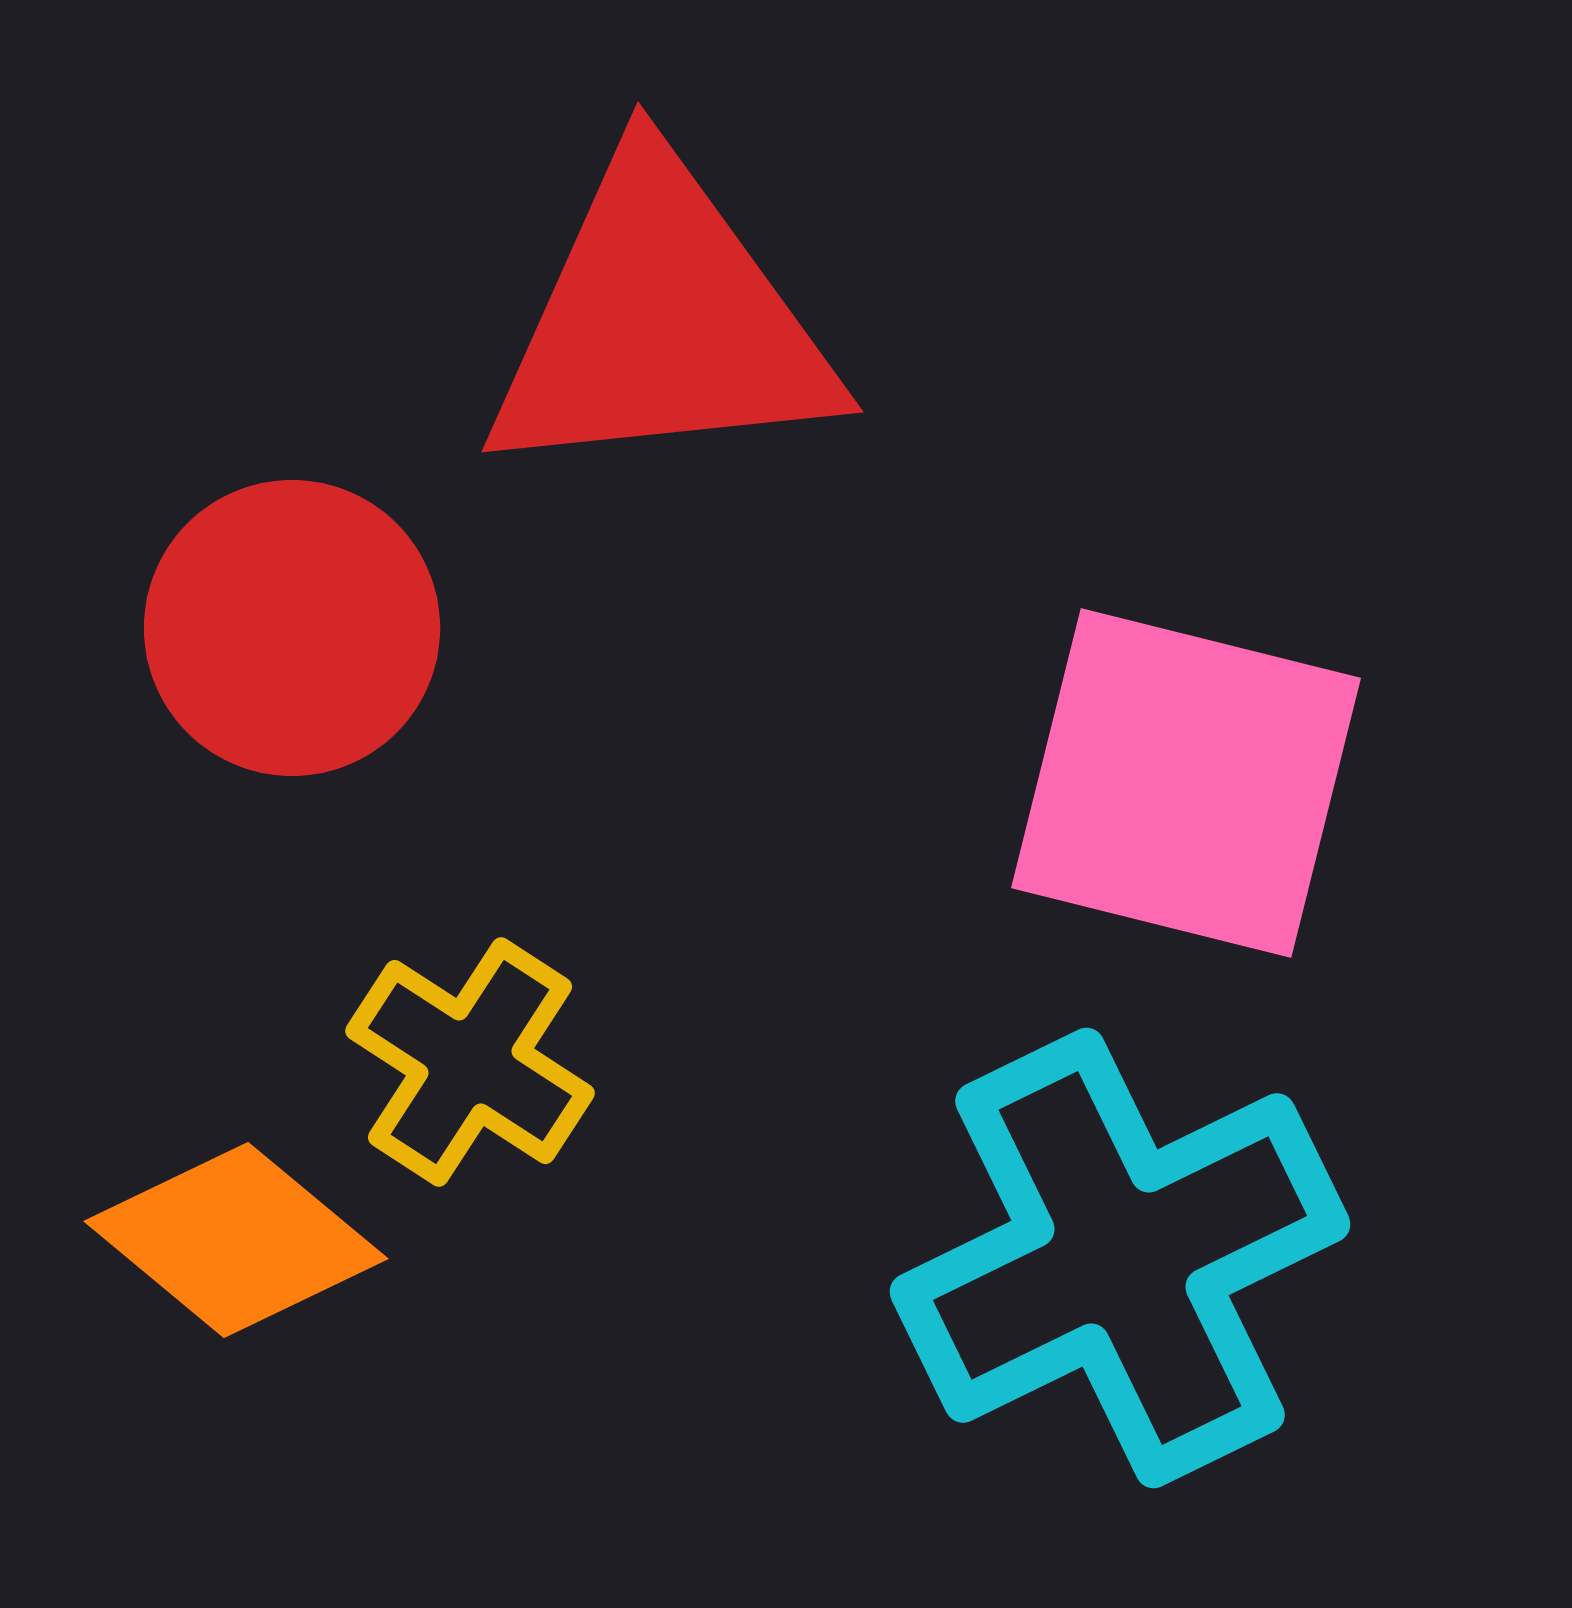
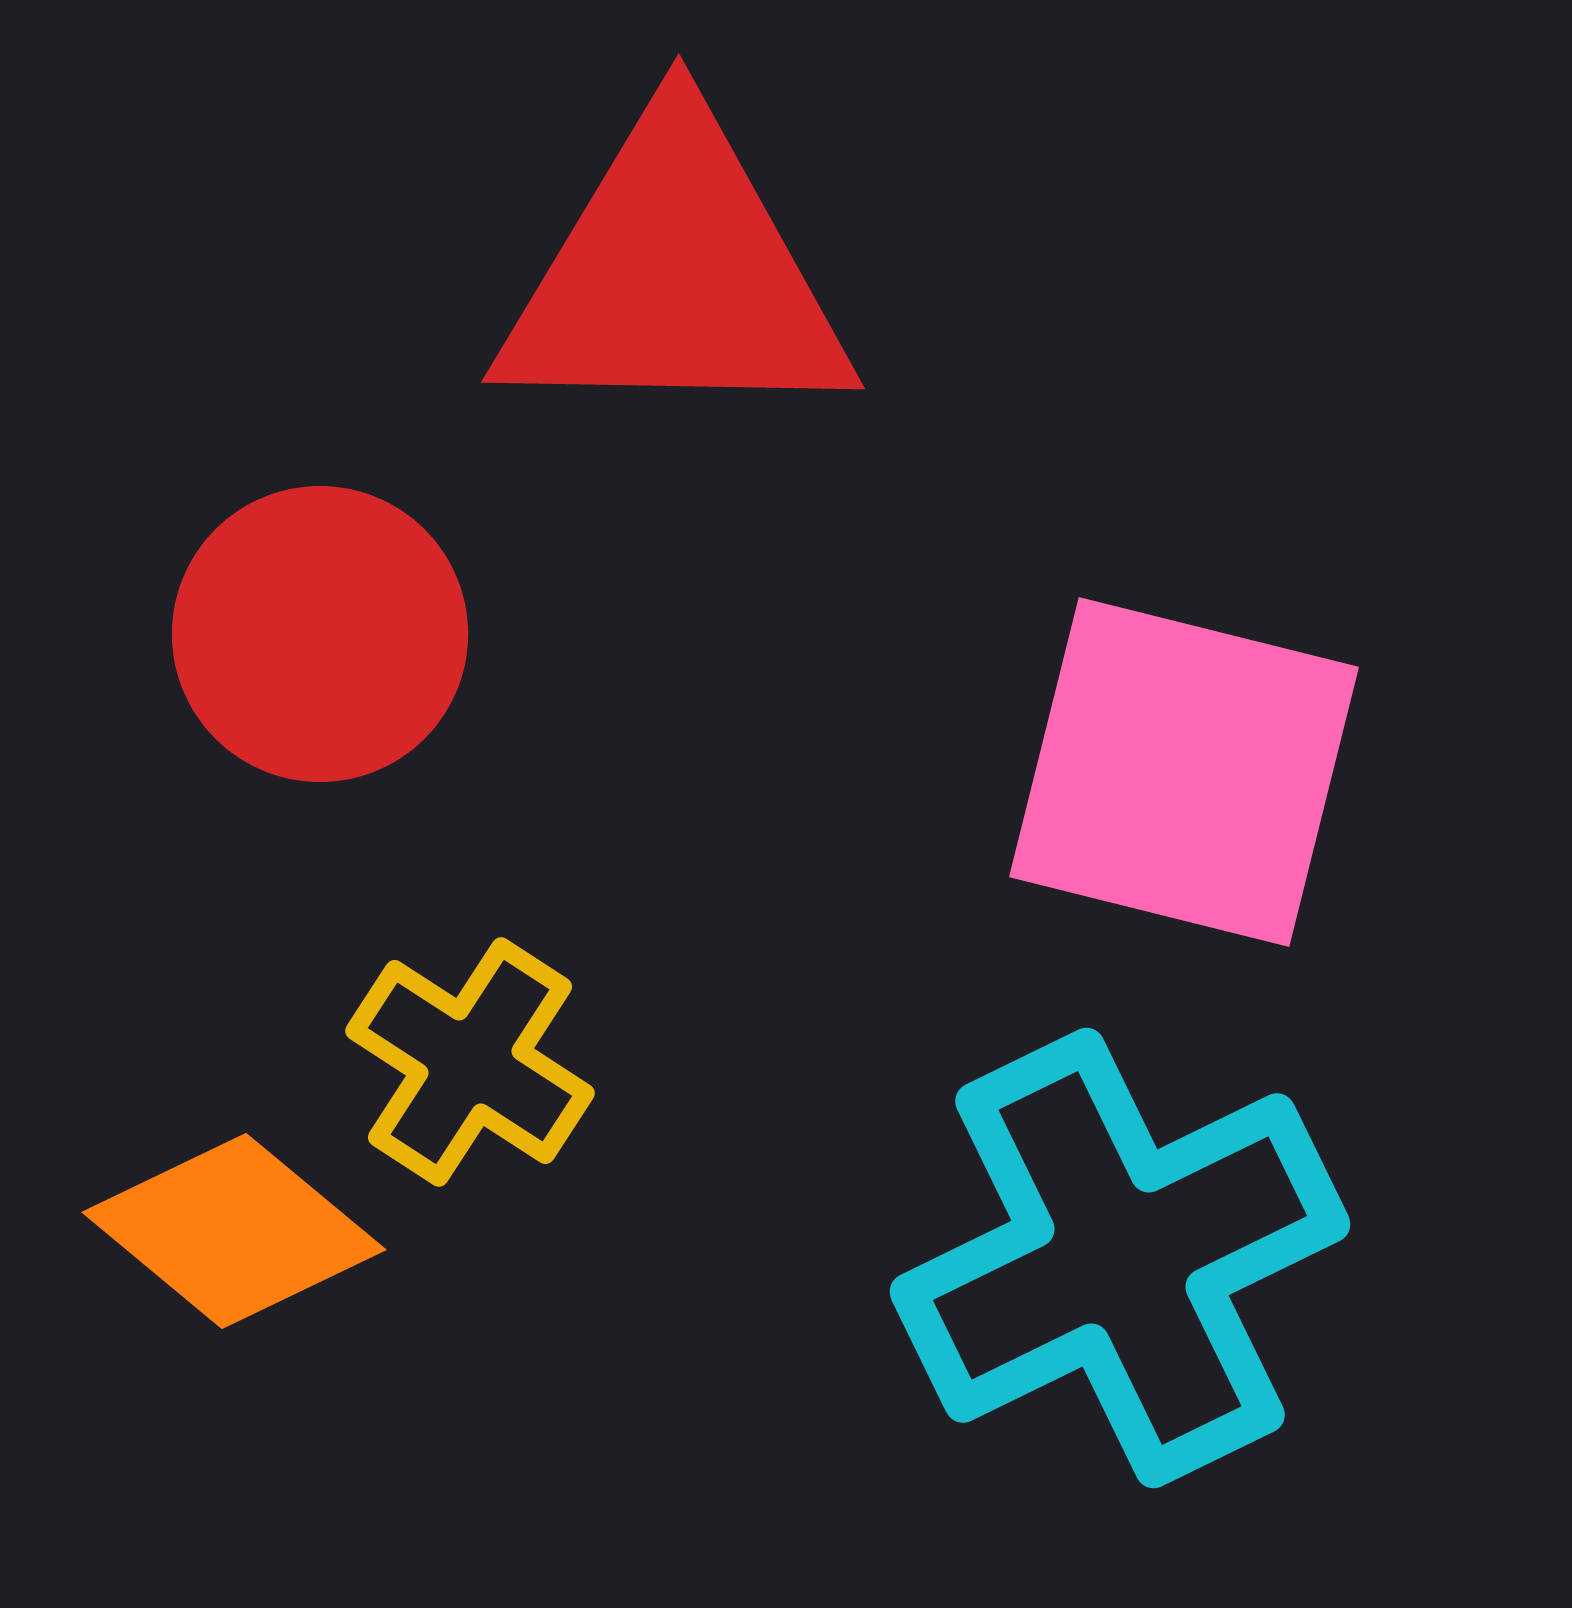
red triangle: moved 14 px right, 47 px up; rotated 7 degrees clockwise
red circle: moved 28 px right, 6 px down
pink square: moved 2 px left, 11 px up
orange diamond: moved 2 px left, 9 px up
